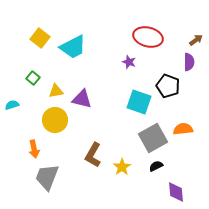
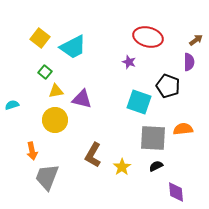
green square: moved 12 px right, 6 px up
gray square: rotated 32 degrees clockwise
orange arrow: moved 2 px left, 2 px down
